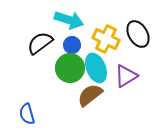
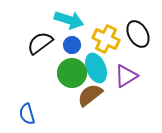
green circle: moved 2 px right, 5 px down
